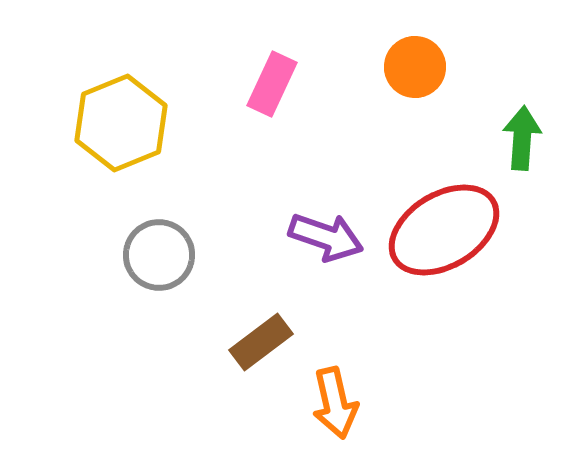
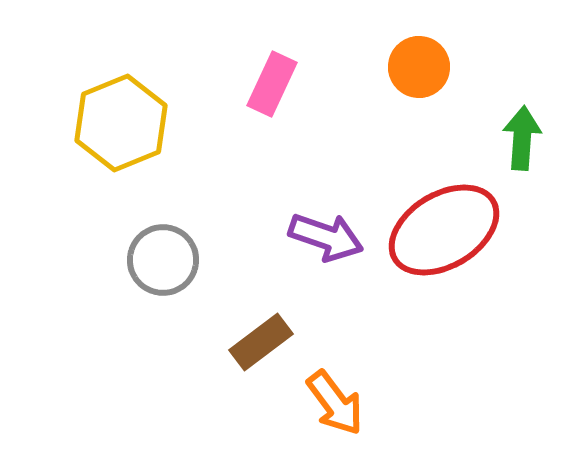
orange circle: moved 4 px right
gray circle: moved 4 px right, 5 px down
orange arrow: rotated 24 degrees counterclockwise
